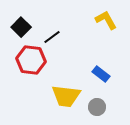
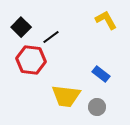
black line: moved 1 px left
